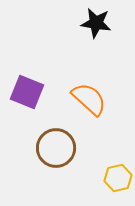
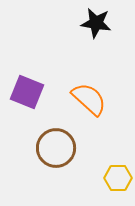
yellow hexagon: rotated 12 degrees clockwise
